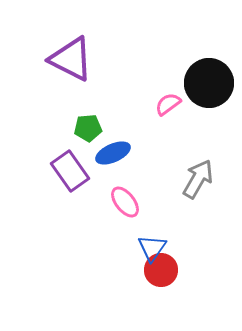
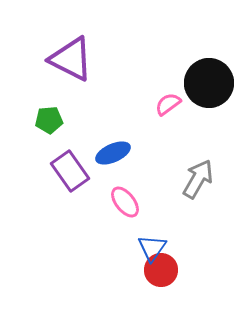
green pentagon: moved 39 px left, 8 px up
